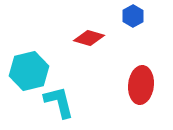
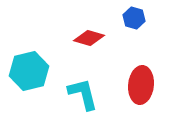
blue hexagon: moved 1 px right, 2 px down; rotated 15 degrees counterclockwise
cyan L-shape: moved 24 px right, 8 px up
